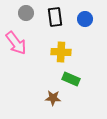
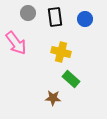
gray circle: moved 2 px right
yellow cross: rotated 12 degrees clockwise
green rectangle: rotated 18 degrees clockwise
